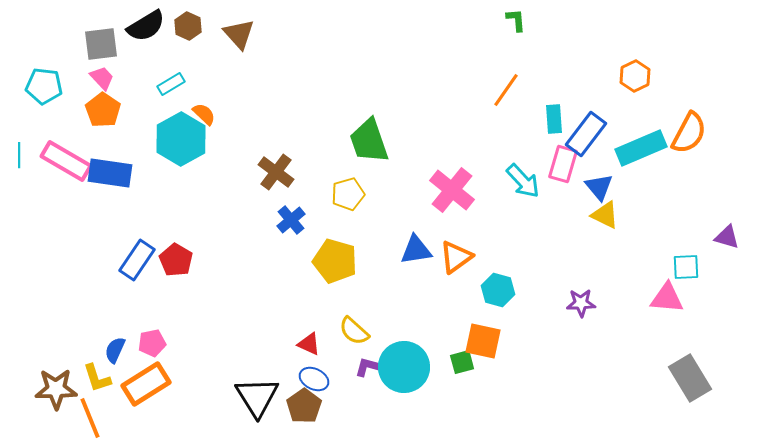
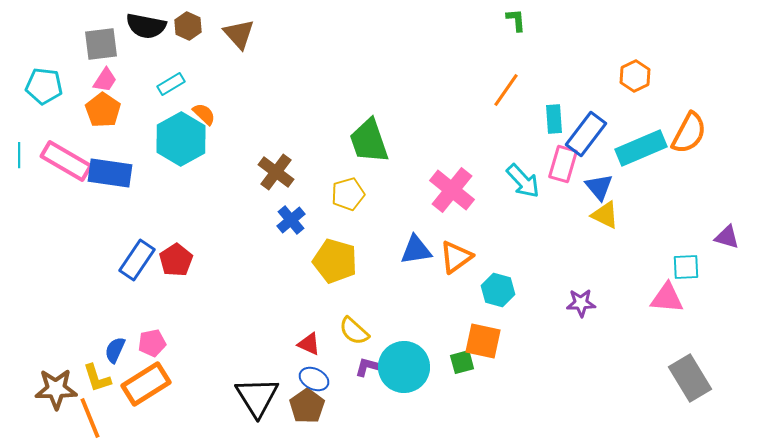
black semicircle at (146, 26): rotated 42 degrees clockwise
pink trapezoid at (102, 78): moved 3 px right, 2 px down; rotated 76 degrees clockwise
red pentagon at (176, 260): rotated 8 degrees clockwise
brown pentagon at (304, 406): moved 3 px right
